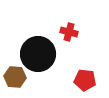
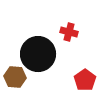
red pentagon: rotated 30 degrees clockwise
